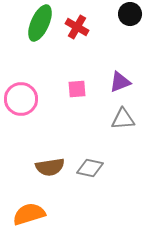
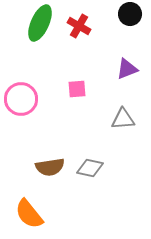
red cross: moved 2 px right, 1 px up
purple triangle: moved 7 px right, 13 px up
orange semicircle: rotated 112 degrees counterclockwise
